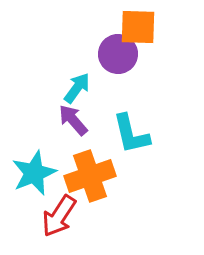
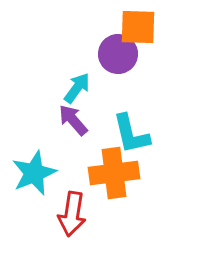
orange cross: moved 24 px right, 3 px up; rotated 12 degrees clockwise
red arrow: moved 13 px right, 2 px up; rotated 24 degrees counterclockwise
